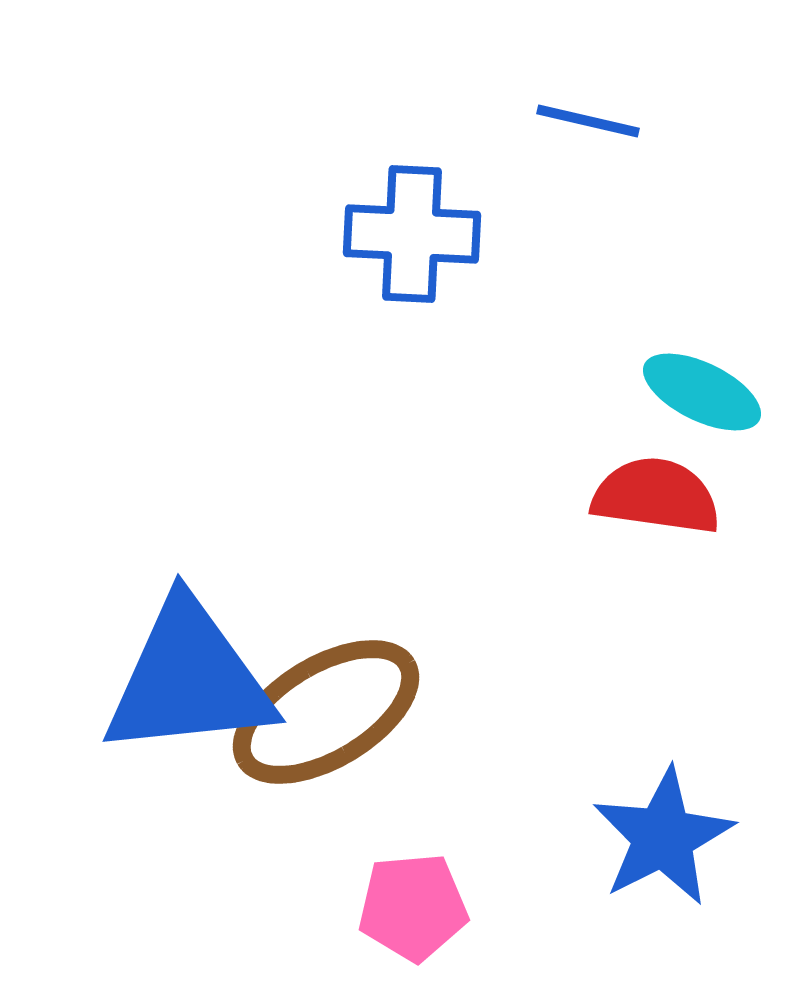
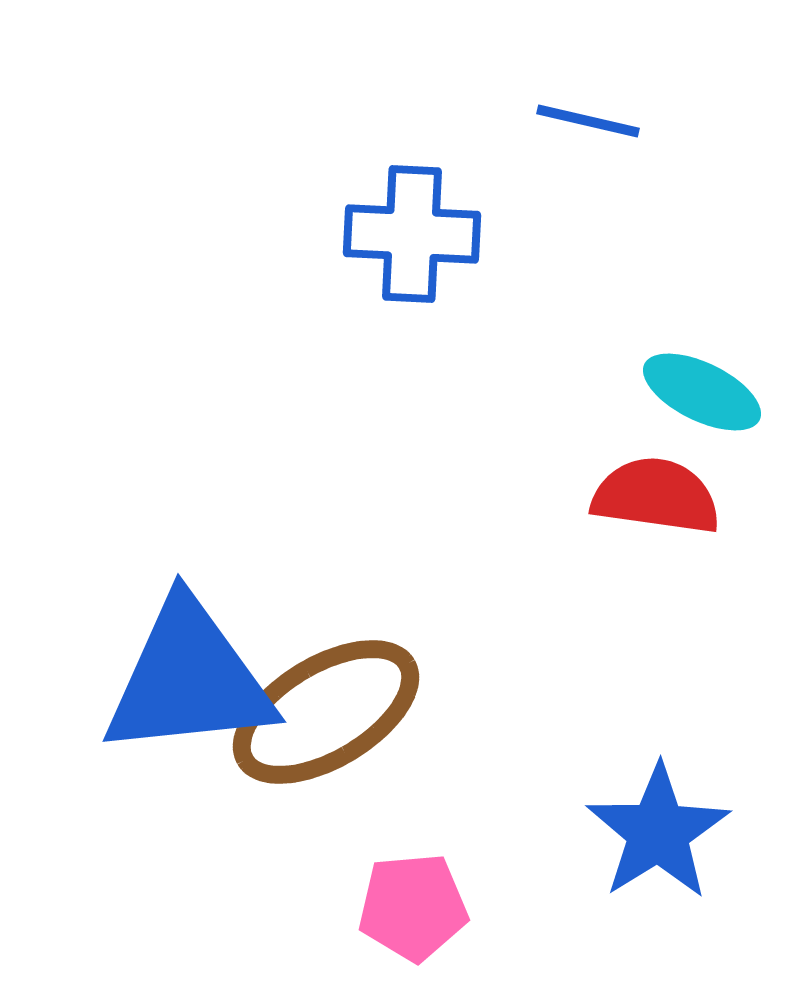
blue star: moved 5 px left, 5 px up; rotated 5 degrees counterclockwise
